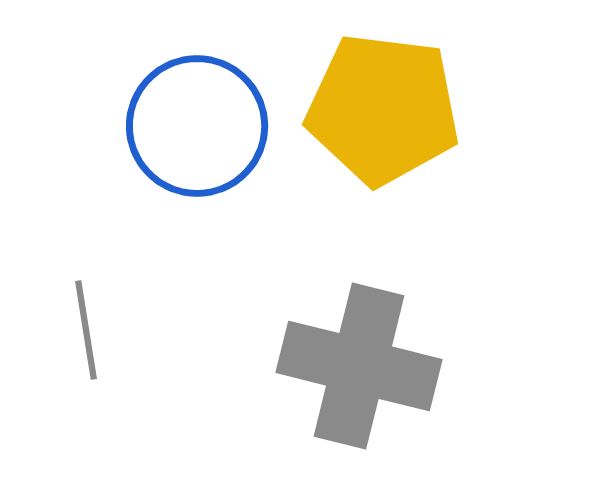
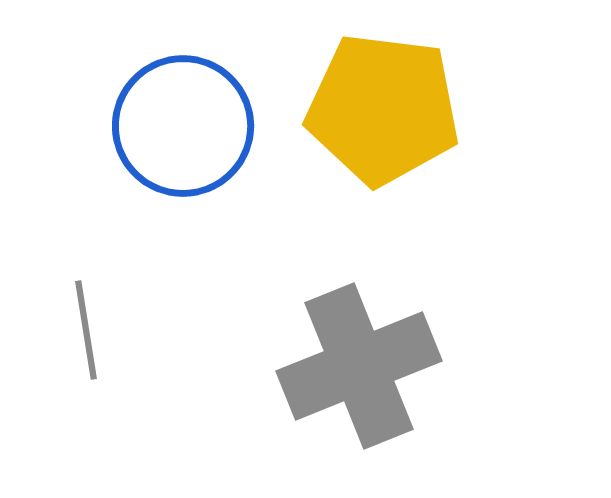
blue circle: moved 14 px left
gray cross: rotated 36 degrees counterclockwise
